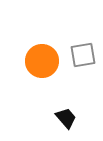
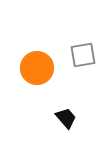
orange circle: moved 5 px left, 7 px down
